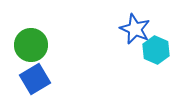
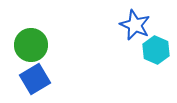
blue star: moved 4 px up
